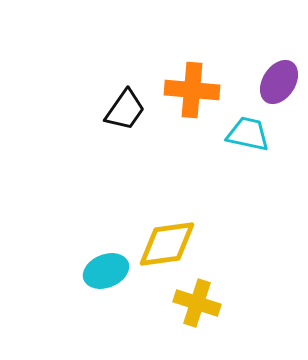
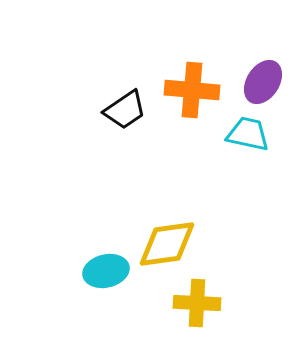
purple ellipse: moved 16 px left
black trapezoid: rotated 21 degrees clockwise
cyan ellipse: rotated 9 degrees clockwise
yellow cross: rotated 15 degrees counterclockwise
